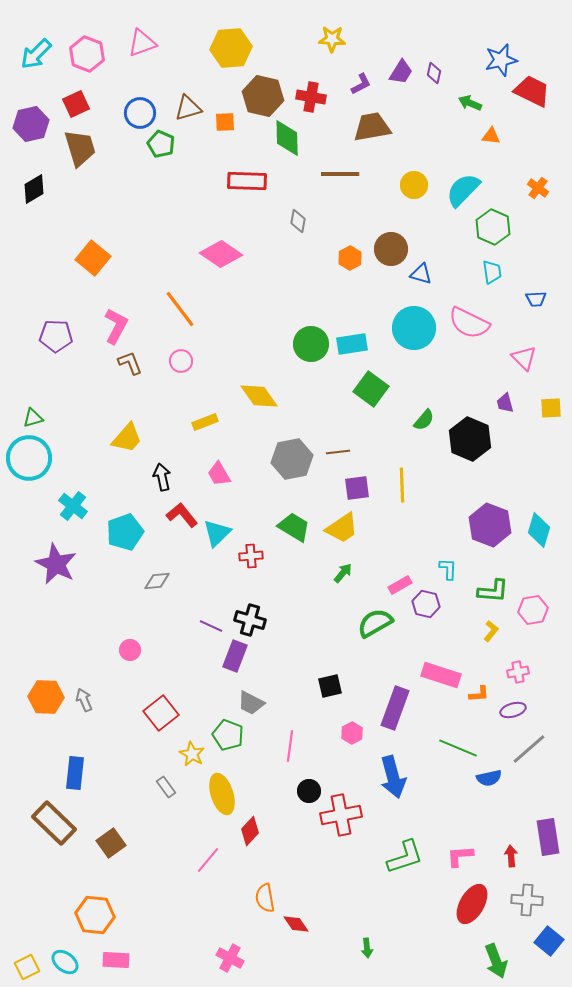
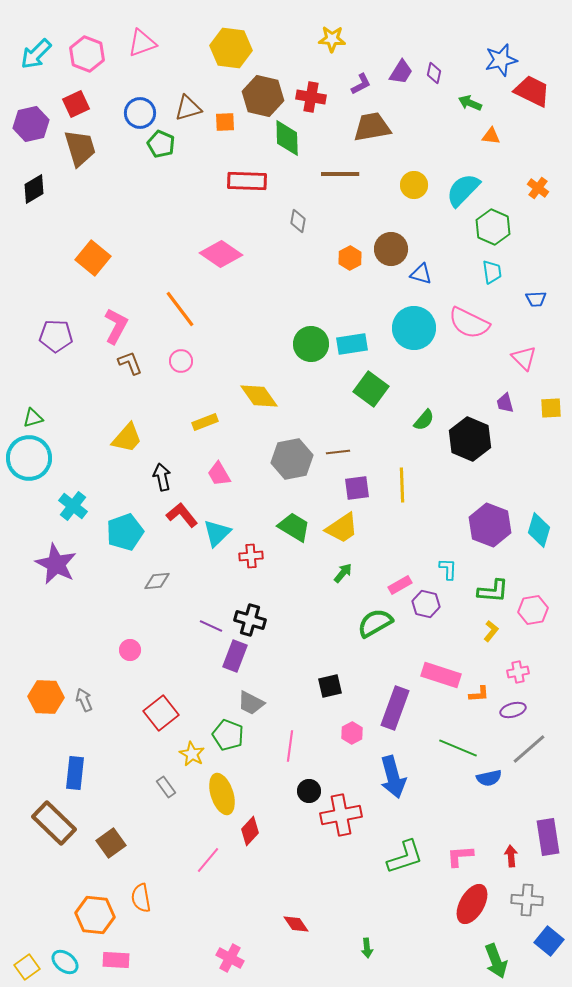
yellow hexagon at (231, 48): rotated 12 degrees clockwise
orange semicircle at (265, 898): moved 124 px left
yellow square at (27, 967): rotated 10 degrees counterclockwise
